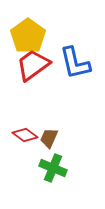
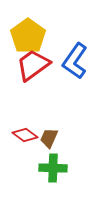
blue L-shape: moved 2 px up; rotated 48 degrees clockwise
green cross: rotated 20 degrees counterclockwise
